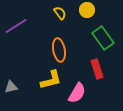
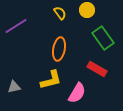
orange ellipse: moved 1 px up; rotated 20 degrees clockwise
red rectangle: rotated 42 degrees counterclockwise
gray triangle: moved 3 px right
